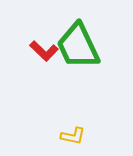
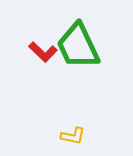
red L-shape: moved 1 px left, 1 px down
